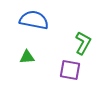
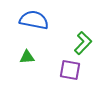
green L-shape: rotated 15 degrees clockwise
